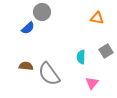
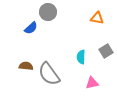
gray circle: moved 6 px right
blue semicircle: moved 3 px right
pink triangle: rotated 40 degrees clockwise
